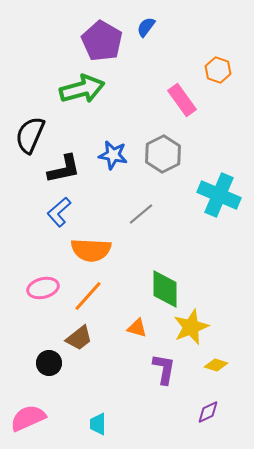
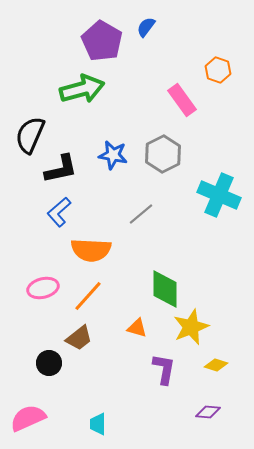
black L-shape: moved 3 px left
purple diamond: rotated 30 degrees clockwise
